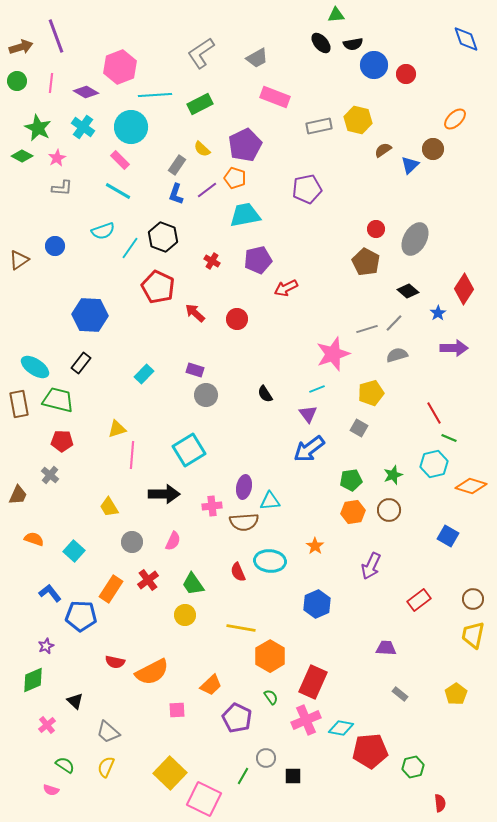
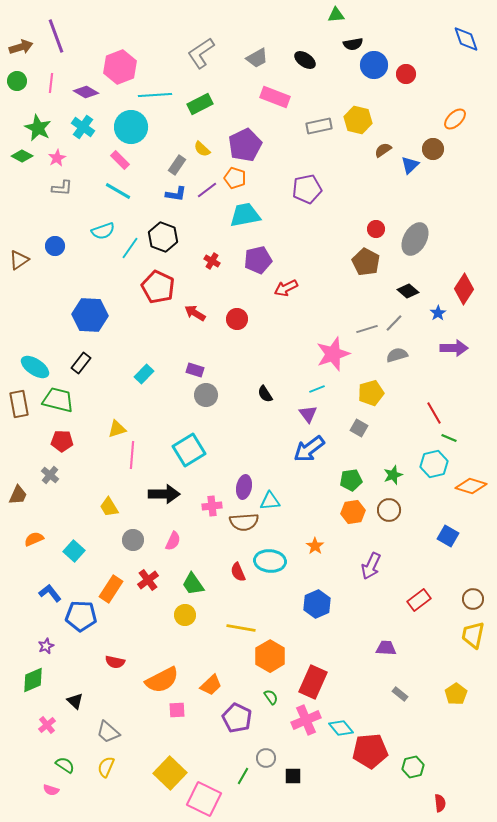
black ellipse at (321, 43): moved 16 px left, 17 px down; rotated 15 degrees counterclockwise
blue L-shape at (176, 194): rotated 100 degrees counterclockwise
red arrow at (195, 313): rotated 10 degrees counterclockwise
orange semicircle at (34, 539): rotated 42 degrees counterclockwise
gray circle at (132, 542): moved 1 px right, 2 px up
orange semicircle at (152, 672): moved 10 px right, 8 px down
cyan diamond at (341, 728): rotated 40 degrees clockwise
